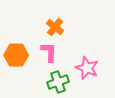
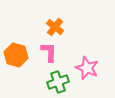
orange hexagon: rotated 15 degrees clockwise
